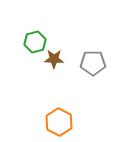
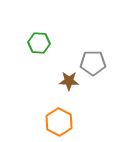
green hexagon: moved 4 px right, 1 px down; rotated 20 degrees clockwise
brown star: moved 15 px right, 22 px down
